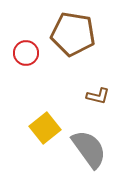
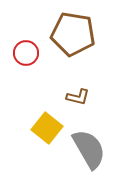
brown L-shape: moved 20 px left, 1 px down
yellow square: moved 2 px right; rotated 12 degrees counterclockwise
gray semicircle: rotated 6 degrees clockwise
